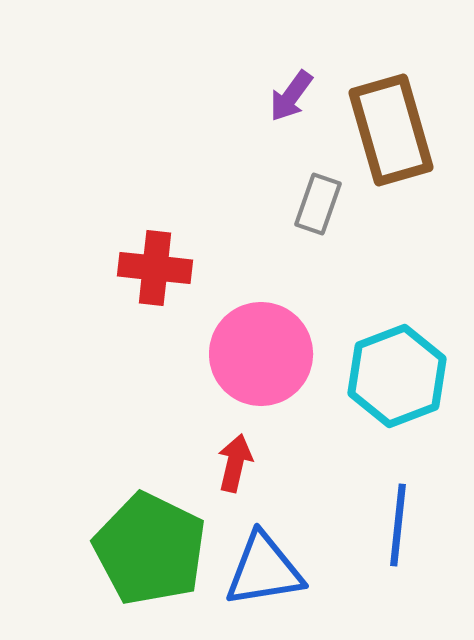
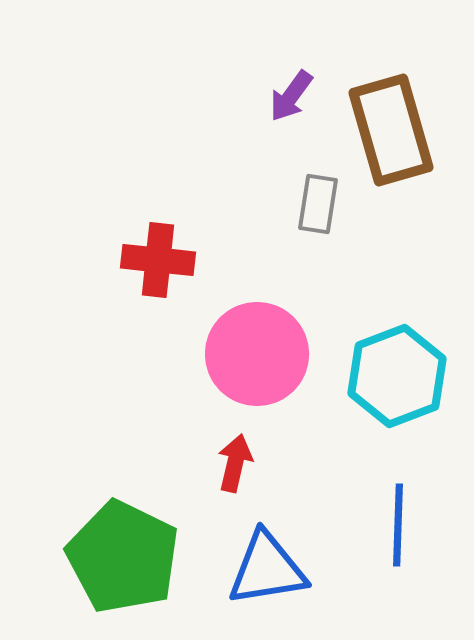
gray rectangle: rotated 10 degrees counterclockwise
red cross: moved 3 px right, 8 px up
pink circle: moved 4 px left
blue line: rotated 4 degrees counterclockwise
green pentagon: moved 27 px left, 8 px down
blue triangle: moved 3 px right, 1 px up
